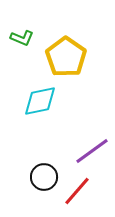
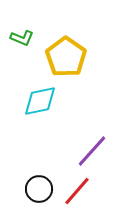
purple line: rotated 12 degrees counterclockwise
black circle: moved 5 px left, 12 px down
